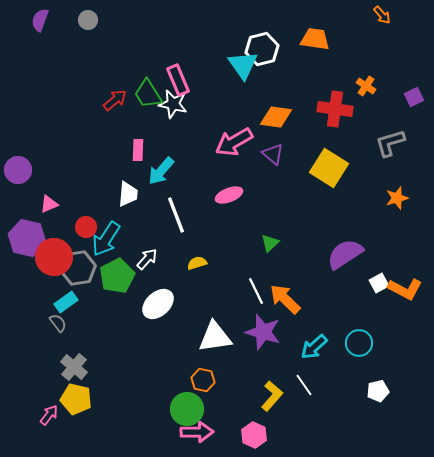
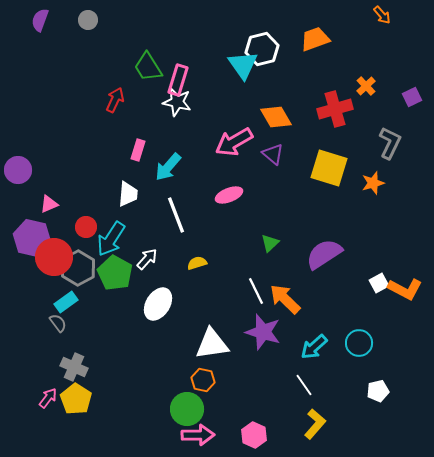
orange trapezoid at (315, 39): rotated 28 degrees counterclockwise
pink rectangle at (178, 80): rotated 40 degrees clockwise
orange cross at (366, 86): rotated 12 degrees clockwise
green trapezoid at (148, 94): moved 27 px up
purple square at (414, 97): moved 2 px left
red arrow at (115, 100): rotated 25 degrees counterclockwise
white star at (173, 104): moved 4 px right, 2 px up
red cross at (335, 109): rotated 24 degrees counterclockwise
orange diamond at (276, 117): rotated 52 degrees clockwise
gray L-shape at (390, 143): rotated 132 degrees clockwise
pink rectangle at (138, 150): rotated 15 degrees clockwise
yellow square at (329, 168): rotated 15 degrees counterclockwise
cyan arrow at (161, 171): moved 7 px right, 4 px up
orange star at (397, 198): moved 24 px left, 15 px up
purple hexagon at (27, 238): moved 5 px right
cyan arrow at (106, 239): moved 5 px right
purple semicircle at (345, 254): moved 21 px left
gray hexagon at (78, 268): rotated 20 degrees counterclockwise
green pentagon at (117, 276): moved 2 px left, 3 px up; rotated 16 degrees counterclockwise
white ellipse at (158, 304): rotated 16 degrees counterclockwise
white triangle at (215, 337): moved 3 px left, 7 px down
gray cross at (74, 367): rotated 16 degrees counterclockwise
yellow L-shape at (272, 396): moved 43 px right, 28 px down
yellow pentagon at (76, 399): rotated 20 degrees clockwise
pink arrow at (49, 415): moved 1 px left, 17 px up
pink arrow at (197, 432): moved 1 px right, 3 px down
